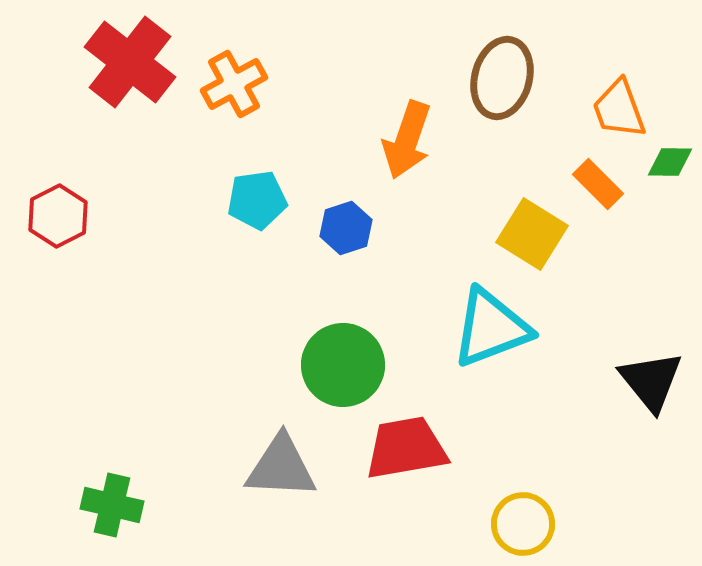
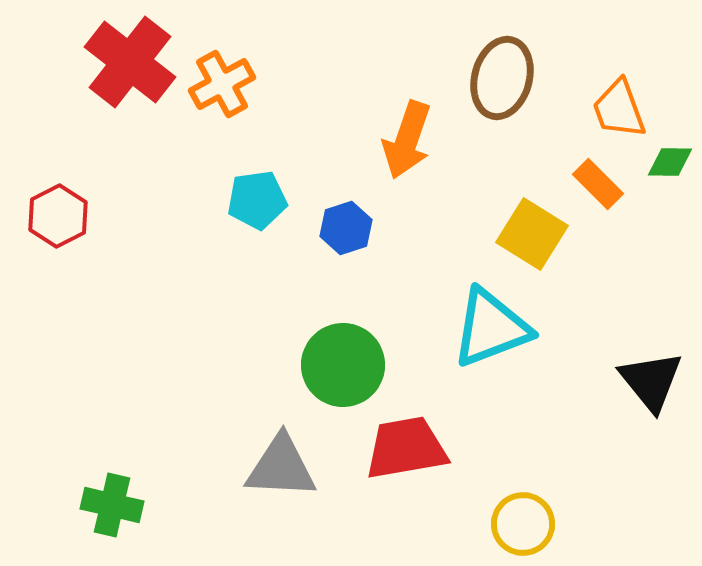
orange cross: moved 12 px left
